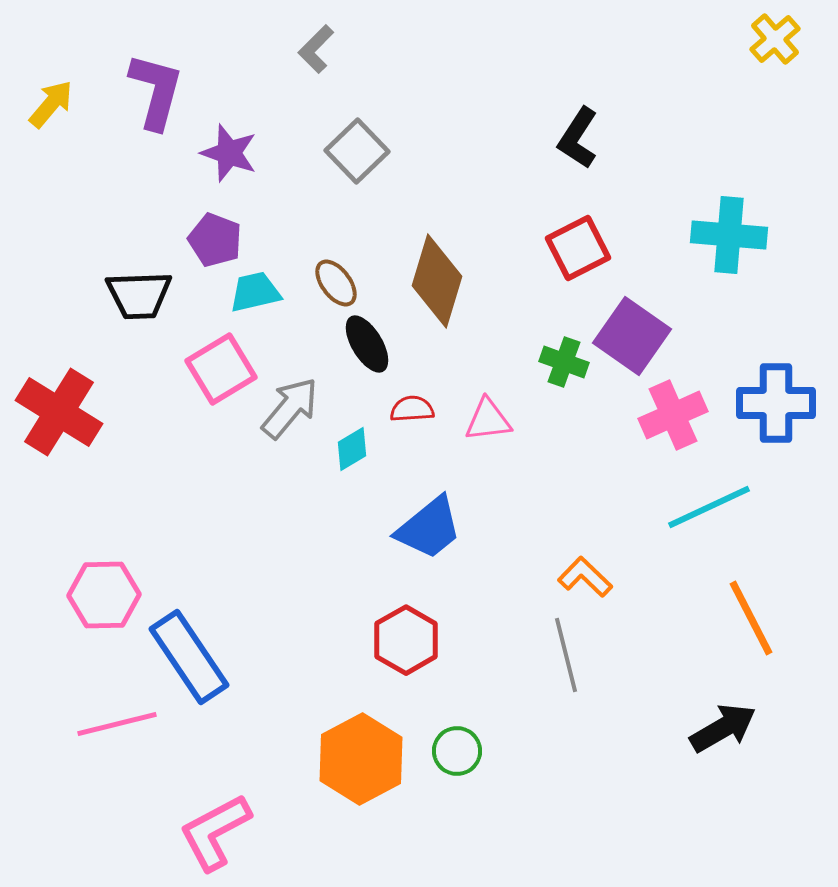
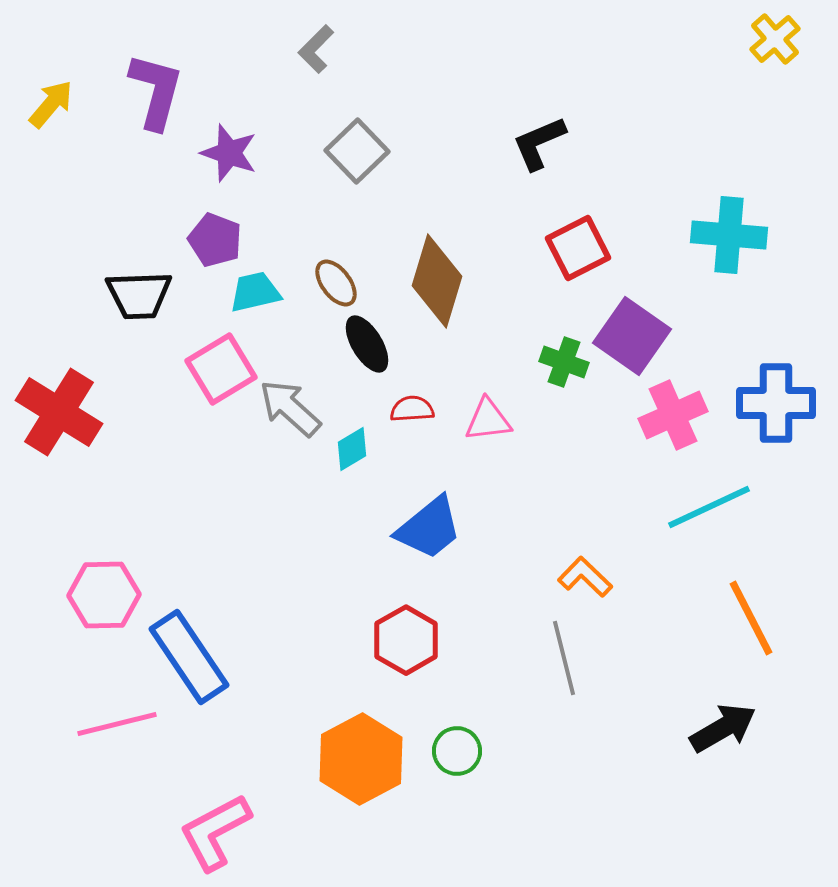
black L-shape: moved 39 px left, 5 px down; rotated 34 degrees clockwise
gray arrow: rotated 88 degrees counterclockwise
gray line: moved 2 px left, 3 px down
